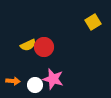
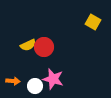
yellow square: rotated 28 degrees counterclockwise
white circle: moved 1 px down
